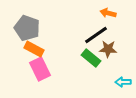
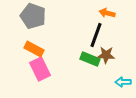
orange arrow: moved 1 px left
gray pentagon: moved 6 px right, 12 px up
black line: rotated 35 degrees counterclockwise
brown star: moved 2 px left, 6 px down
green rectangle: moved 1 px left, 1 px down; rotated 18 degrees counterclockwise
